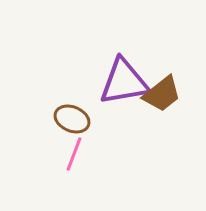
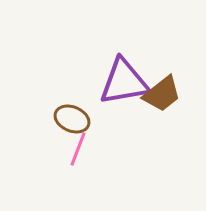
pink line: moved 4 px right, 5 px up
